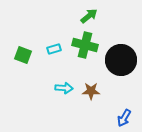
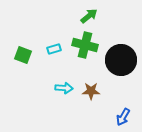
blue arrow: moved 1 px left, 1 px up
